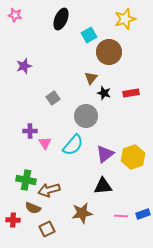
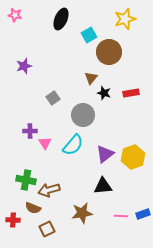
gray circle: moved 3 px left, 1 px up
